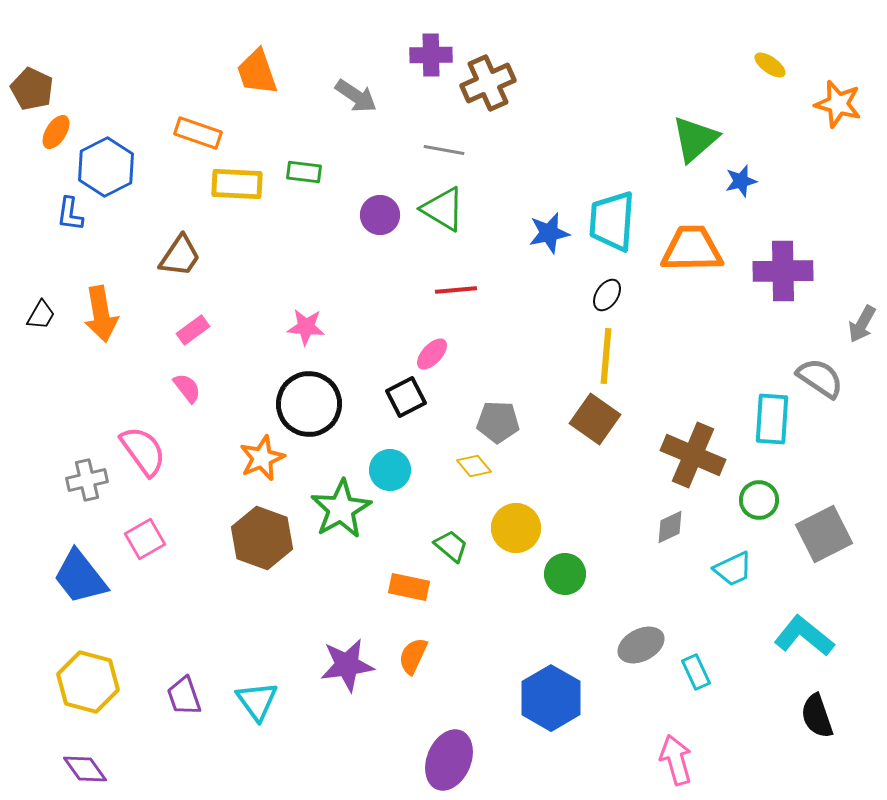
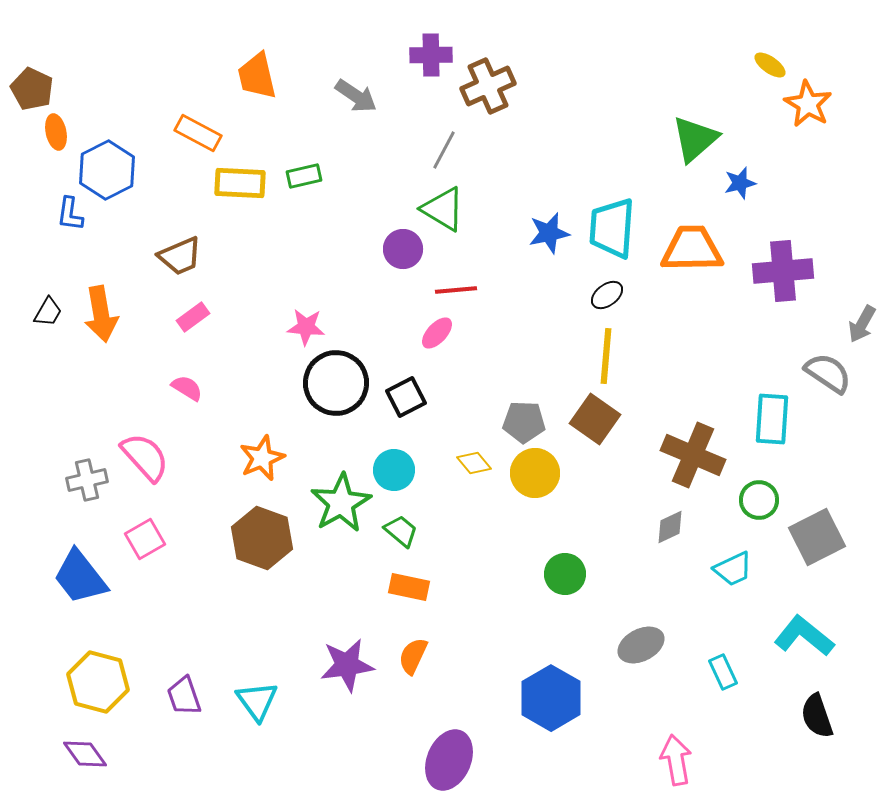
orange trapezoid at (257, 72): moved 4 px down; rotated 6 degrees clockwise
brown cross at (488, 83): moved 3 px down
orange star at (838, 104): moved 30 px left; rotated 15 degrees clockwise
orange ellipse at (56, 132): rotated 44 degrees counterclockwise
orange rectangle at (198, 133): rotated 9 degrees clockwise
gray line at (444, 150): rotated 72 degrees counterclockwise
blue hexagon at (106, 167): moved 1 px right, 3 px down
green rectangle at (304, 172): moved 4 px down; rotated 20 degrees counterclockwise
blue star at (741, 181): moved 1 px left, 2 px down
yellow rectangle at (237, 184): moved 3 px right, 1 px up
purple circle at (380, 215): moved 23 px right, 34 px down
cyan trapezoid at (612, 221): moved 7 px down
brown trapezoid at (180, 256): rotated 33 degrees clockwise
purple cross at (783, 271): rotated 4 degrees counterclockwise
black ellipse at (607, 295): rotated 20 degrees clockwise
black trapezoid at (41, 315): moved 7 px right, 3 px up
pink rectangle at (193, 330): moved 13 px up
pink ellipse at (432, 354): moved 5 px right, 21 px up
gray semicircle at (820, 378): moved 8 px right, 5 px up
pink semicircle at (187, 388): rotated 20 degrees counterclockwise
black circle at (309, 404): moved 27 px right, 21 px up
gray pentagon at (498, 422): moved 26 px right
pink semicircle at (143, 451): moved 2 px right, 6 px down; rotated 6 degrees counterclockwise
yellow diamond at (474, 466): moved 3 px up
cyan circle at (390, 470): moved 4 px right
green star at (341, 509): moved 6 px up
yellow circle at (516, 528): moved 19 px right, 55 px up
gray square at (824, 534): moved 7 px left, 3 px down
green trapezoid at (451, 546): moved 50 px left, 15 px up
cyan rectangle at (696, 672): moved 27 px right
yellow hexagon at (88, 682): moved 10 px right
pink arrow at (676, 760): rotated 6 degrees clockwise
purple diamond at (85, 769): moved 15 px up
